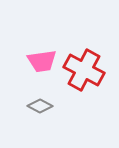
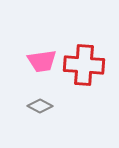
red cross: moved 5 px up; rotated 24 degrees counterclockwise
